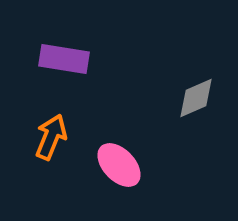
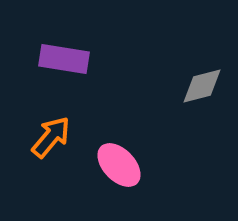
gray diamond: moved 6 px right, 12 px up; rotated 9 degrees clockwise
orange arrow: rotated 18 degrees clockwise
